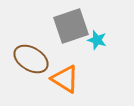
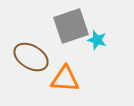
brown ellipse: moved 2 px up
orange triangle: rotated 28 degrees counterclockwise
